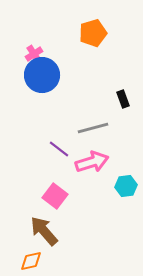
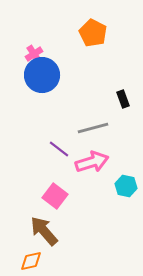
orange pentagon: rotated 28 degrees counterclockwise
cyan hexagon: rotated 20 degrees clockwise
